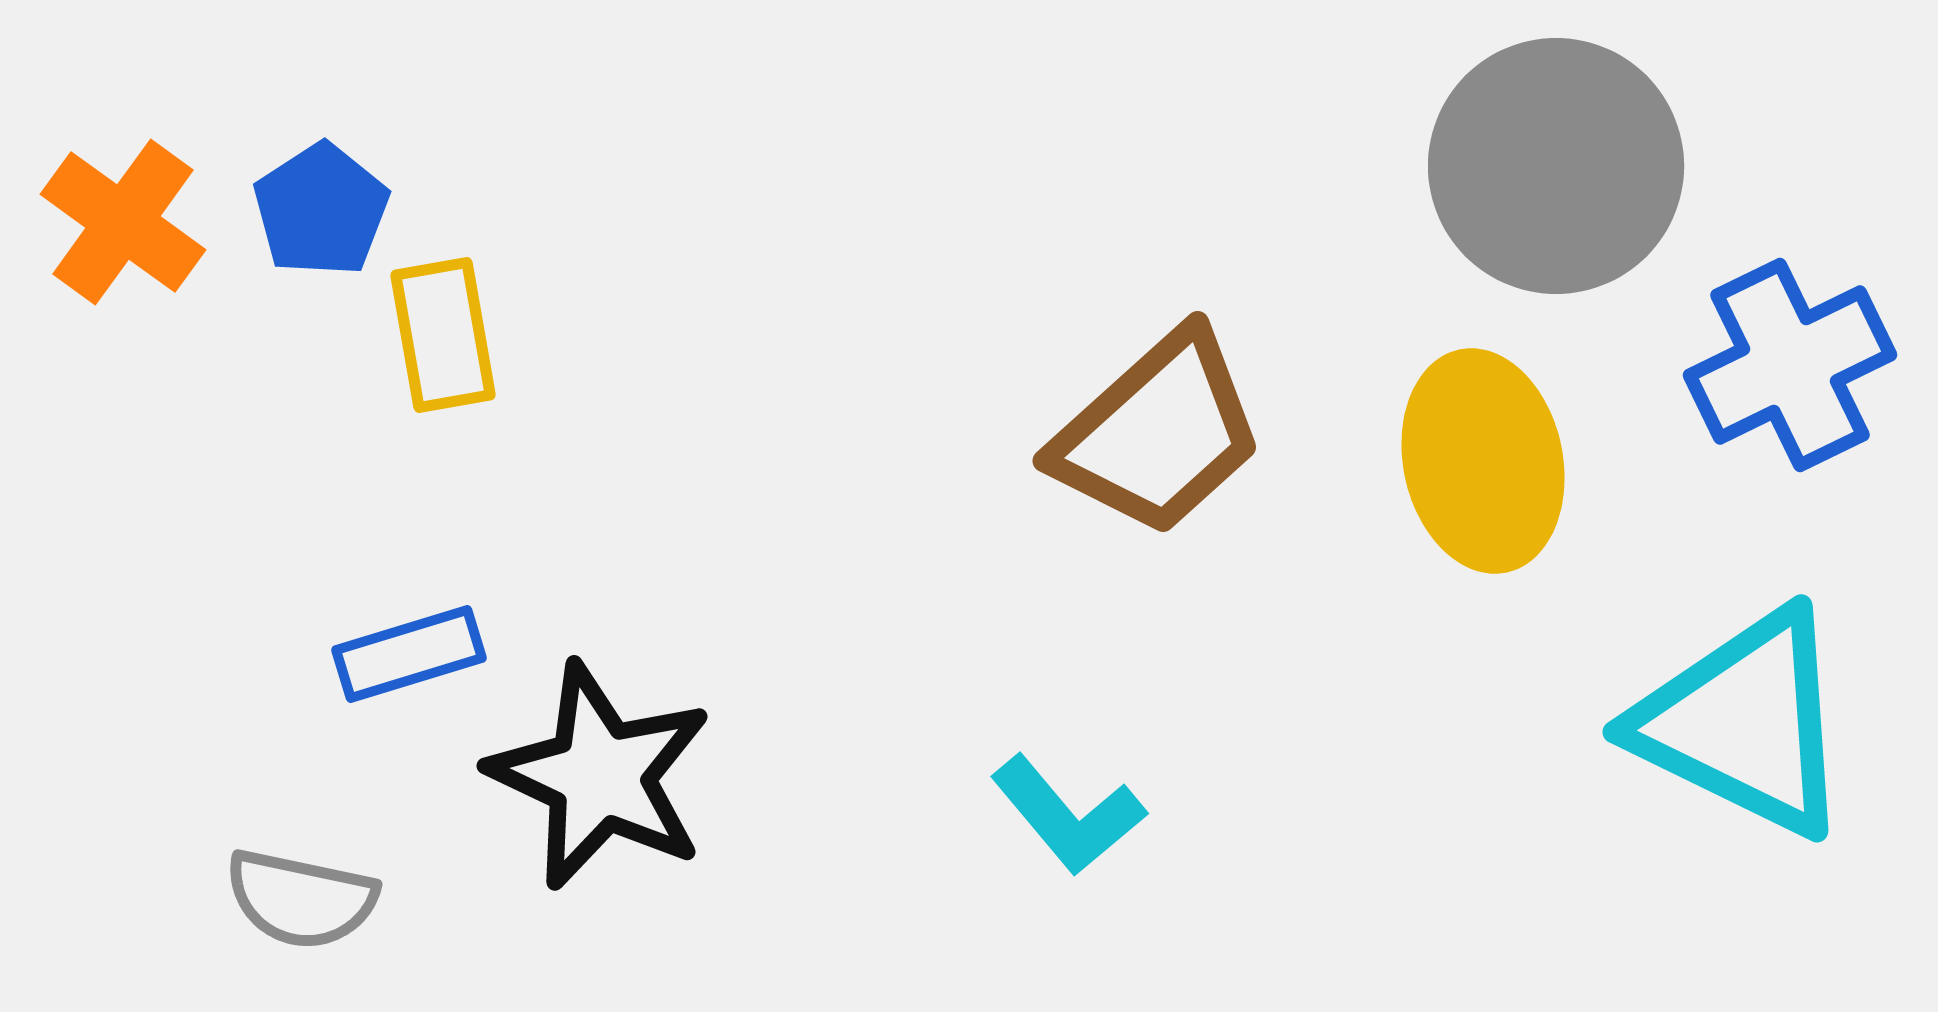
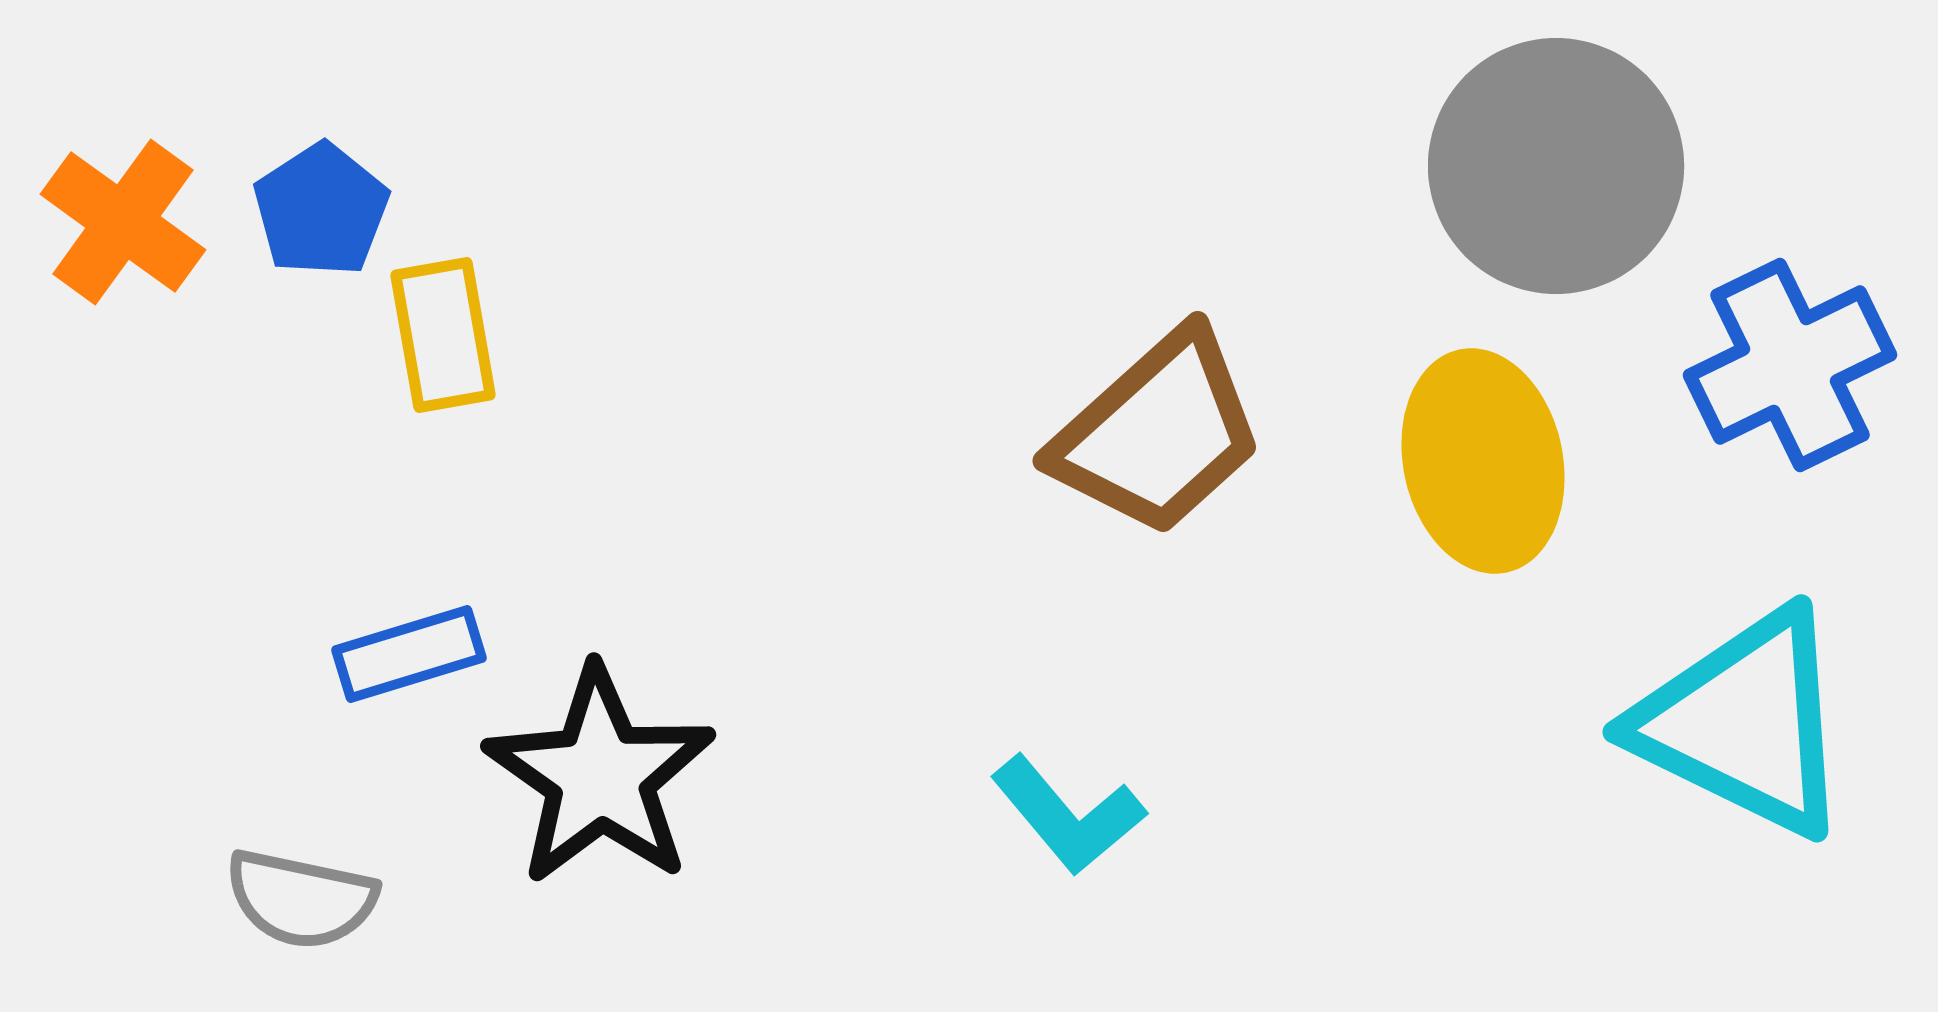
black star: rotated 10 degrees clockwise
